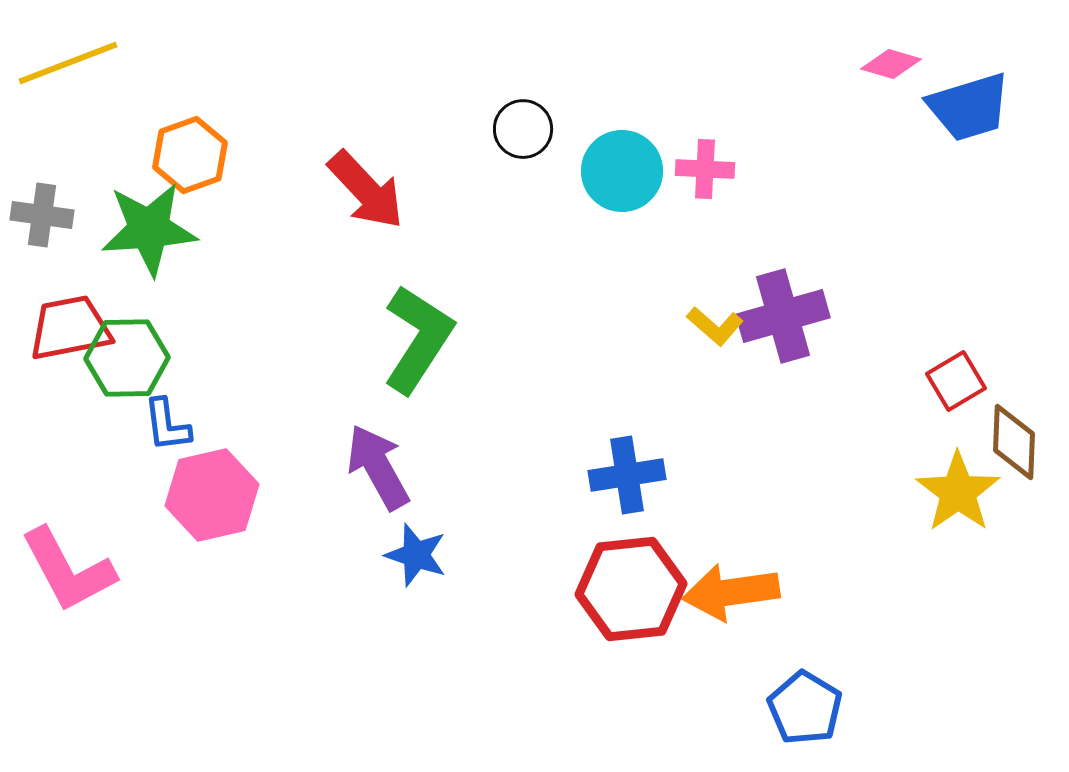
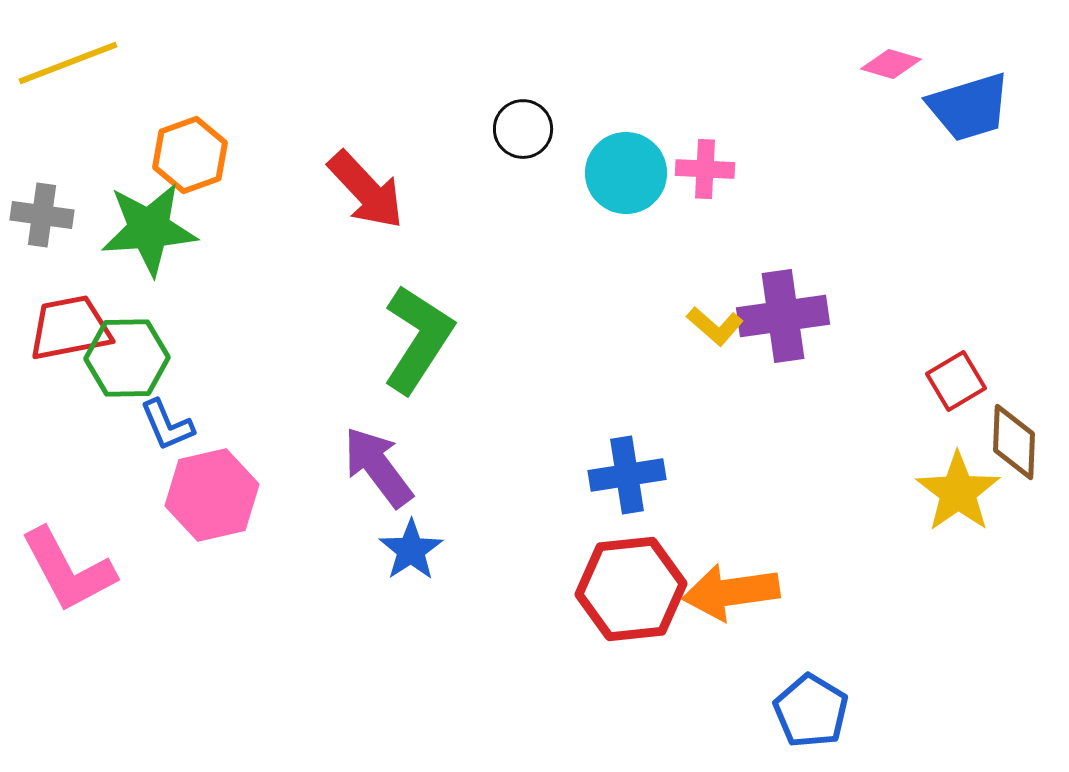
cyan circle: moved 4 px right, 2 px down
purple cross: rotated 8 degrees clockwise
blue L-shape: rotated 16 degrees counterclockwise
purple arrow: rotated 8 degrees counterclockwise
blue star: moved 5 px left, 5 px up; rotated 20 degrees clockwise
blue pentagon: moved 6 px right, 3 px down
